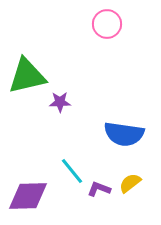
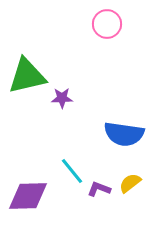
purple star: moved 2 px right, 4 px up
